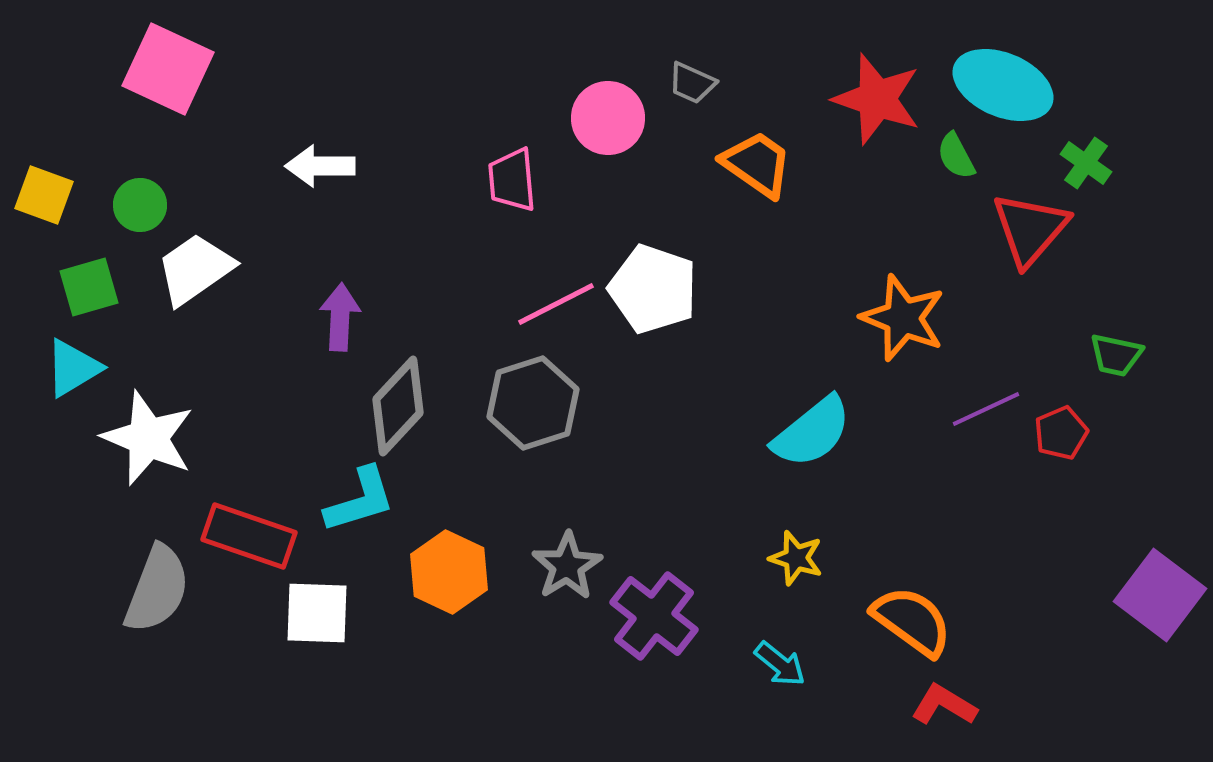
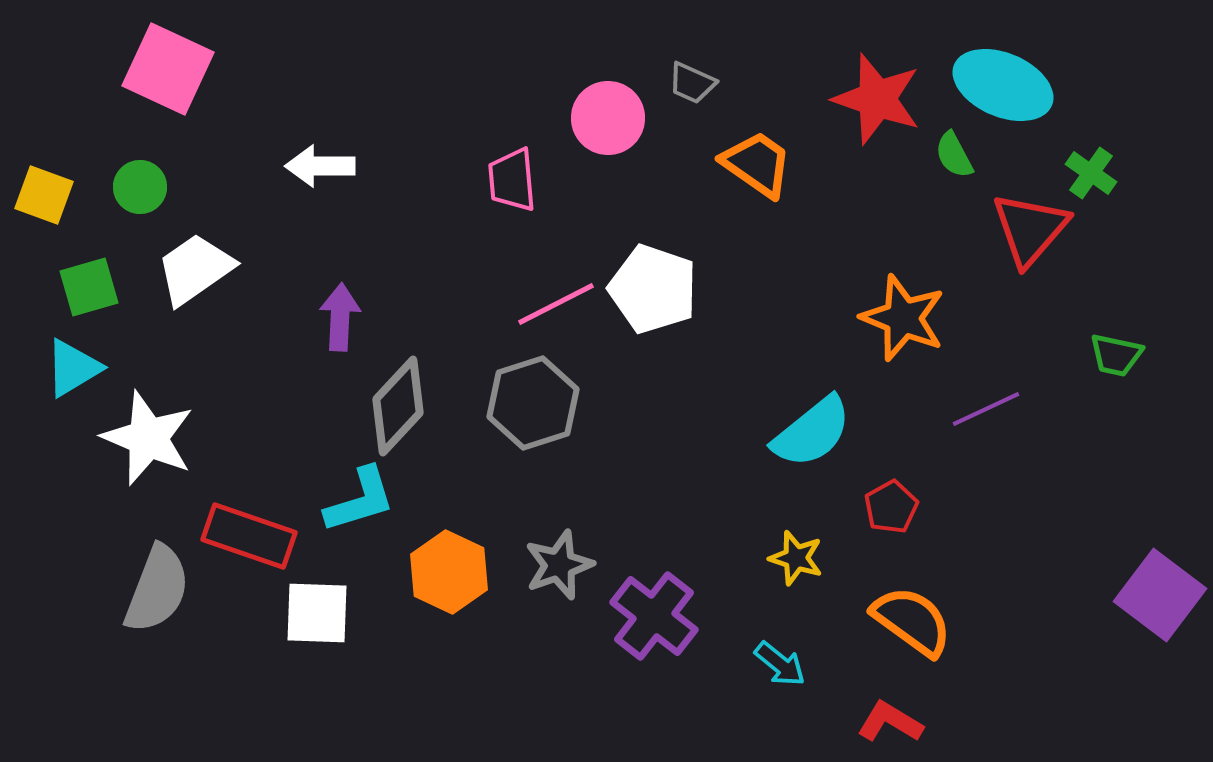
green semicircle: moved 2 px left, 1 px up
green cross: moved 5 px right, 10 px down
green circle: moved 18 px up
red pentagon: moved 170 px left, 74 px down; rotated 6 degrees counterclockwise
gray star: moved 8 px left, 1 px up; rotated 12 degrees clockwise
red L-shape: moved 54 px left, 17 px down
